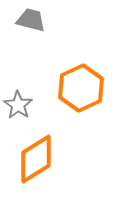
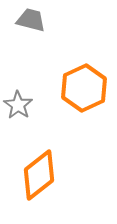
orange hexagon: moved 3 px right
orange diamond: moved 3 px right, 16 px down; rotated 6 degrees counterclockwise
